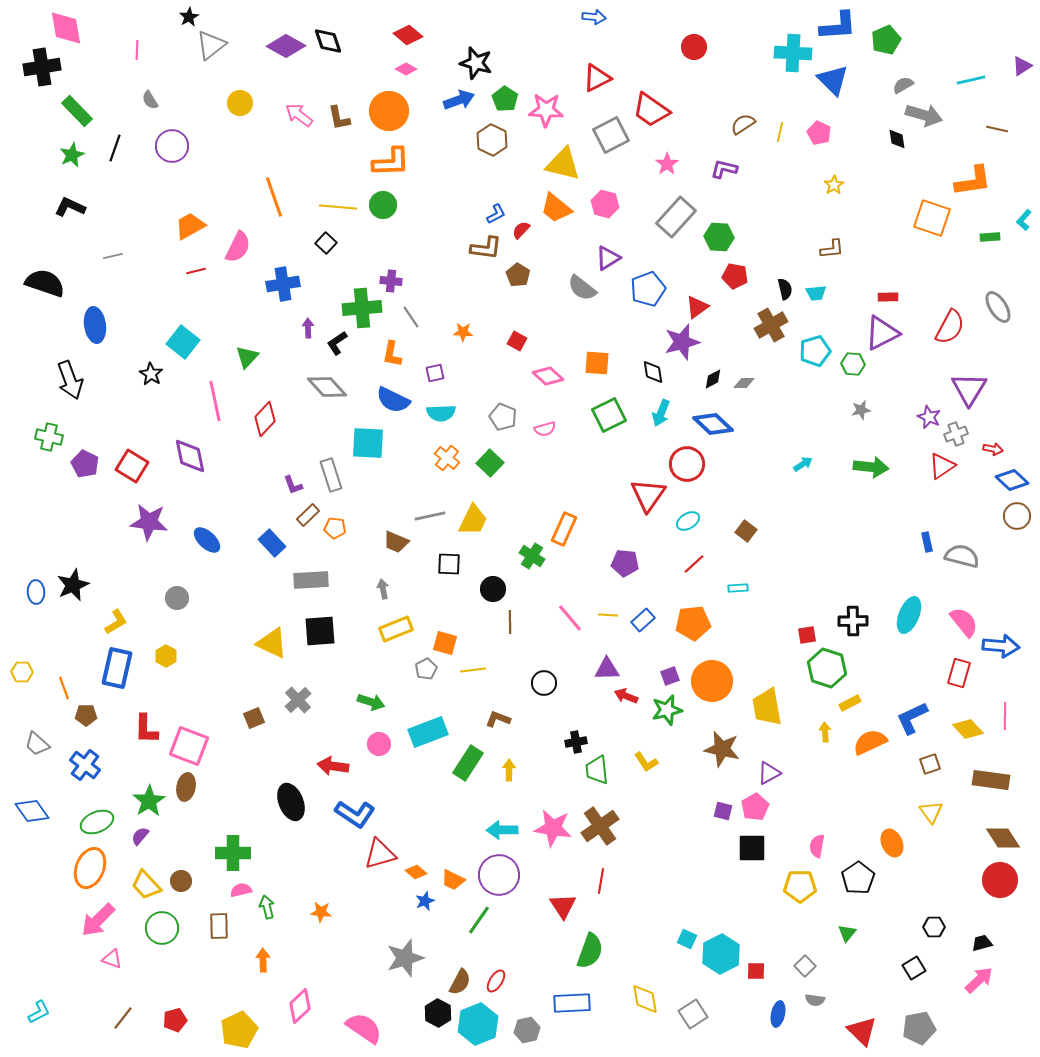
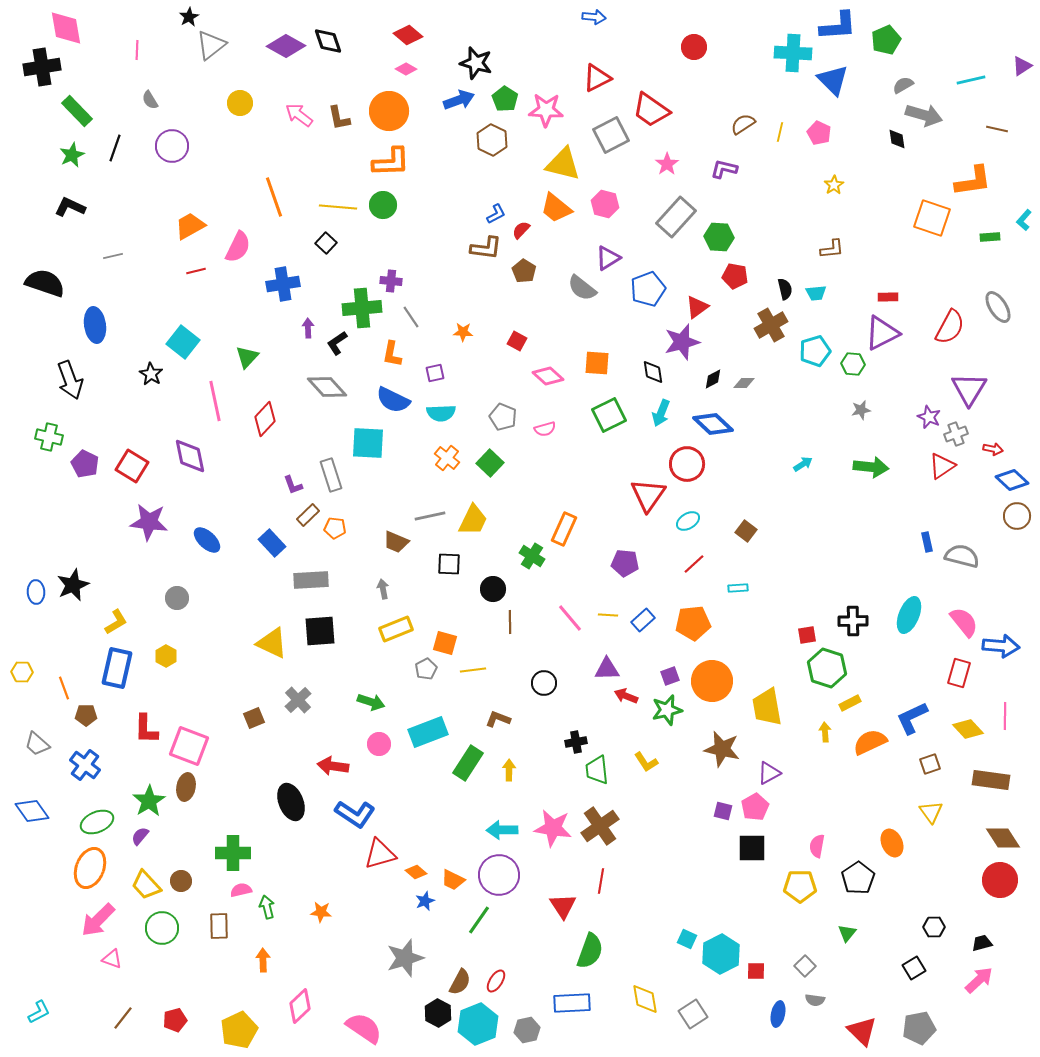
brown pentagon at (518, 275): moved 6 px right, 4 px up
